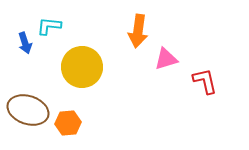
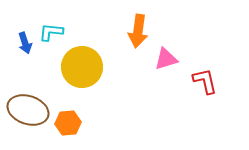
cyan L-shape: moved 2 px right, 6 px down
